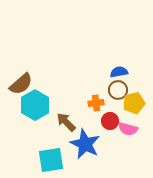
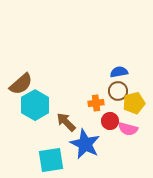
brown circle: moved 1 px down
